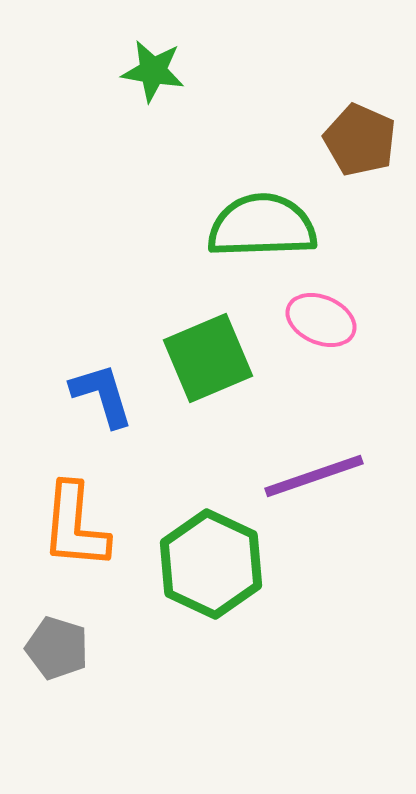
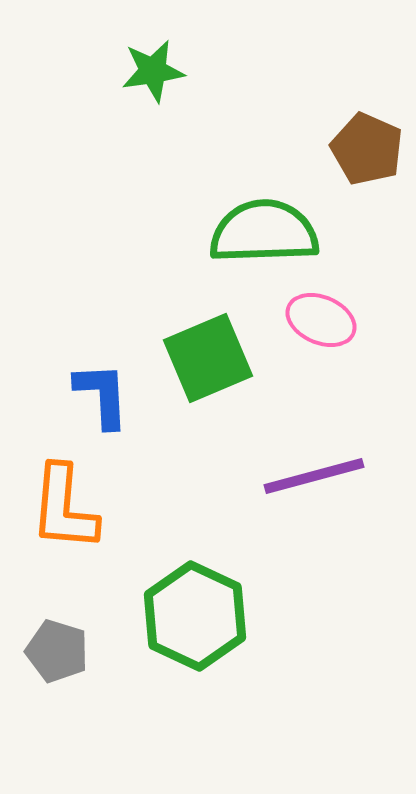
green star: rotated 18 degrees counterclockwise
brown pentagon: moved 7 px right, 9 px down
green semicircle: moved 2 px right, 6 px down
blue L-shape: rotated 14 degrees clockwise
purple line: rotated 4 degrees clockwise
orange L-shape: moved 11 px left, 18 px up
green hexagon: moved 16 px left, 52 px down
gray pentagon: moved 3 px down
